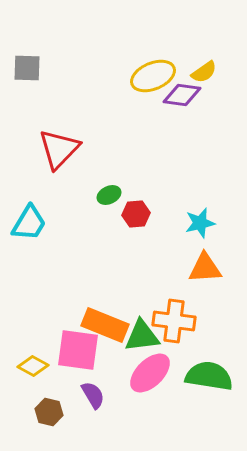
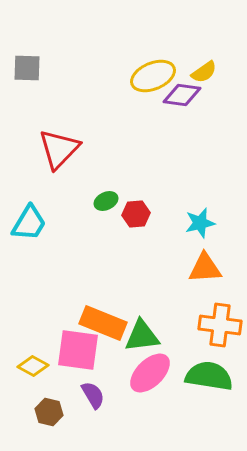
green ellipse: moved 3 px left, 6 px down
orange cross: moved 46 px right, 4 px down
orange rectangle: moved 2 px left, 2 px up
